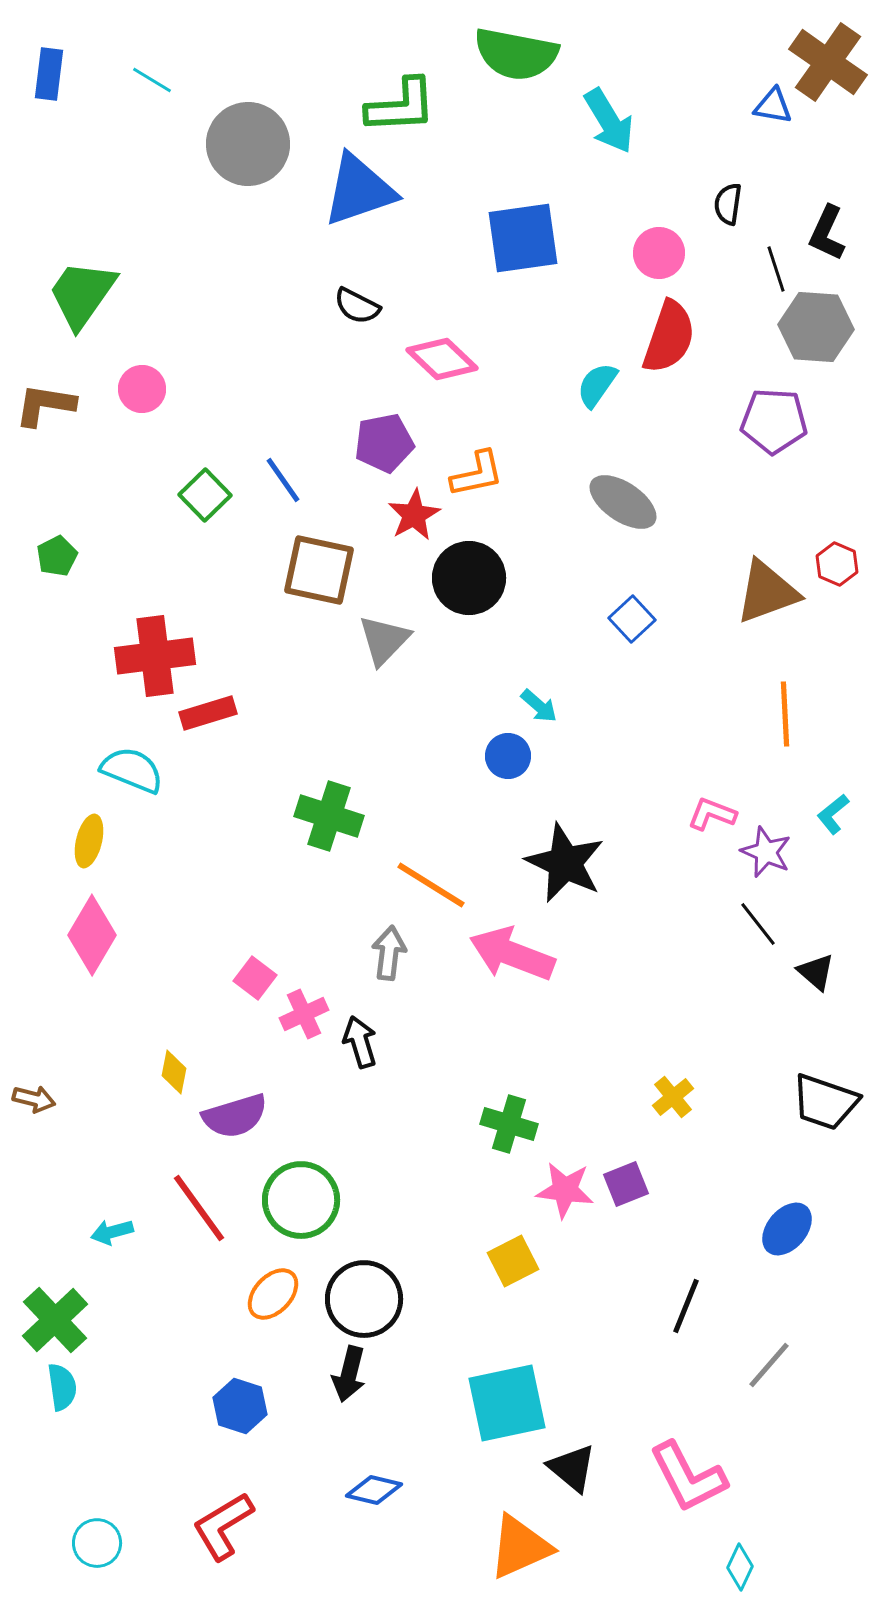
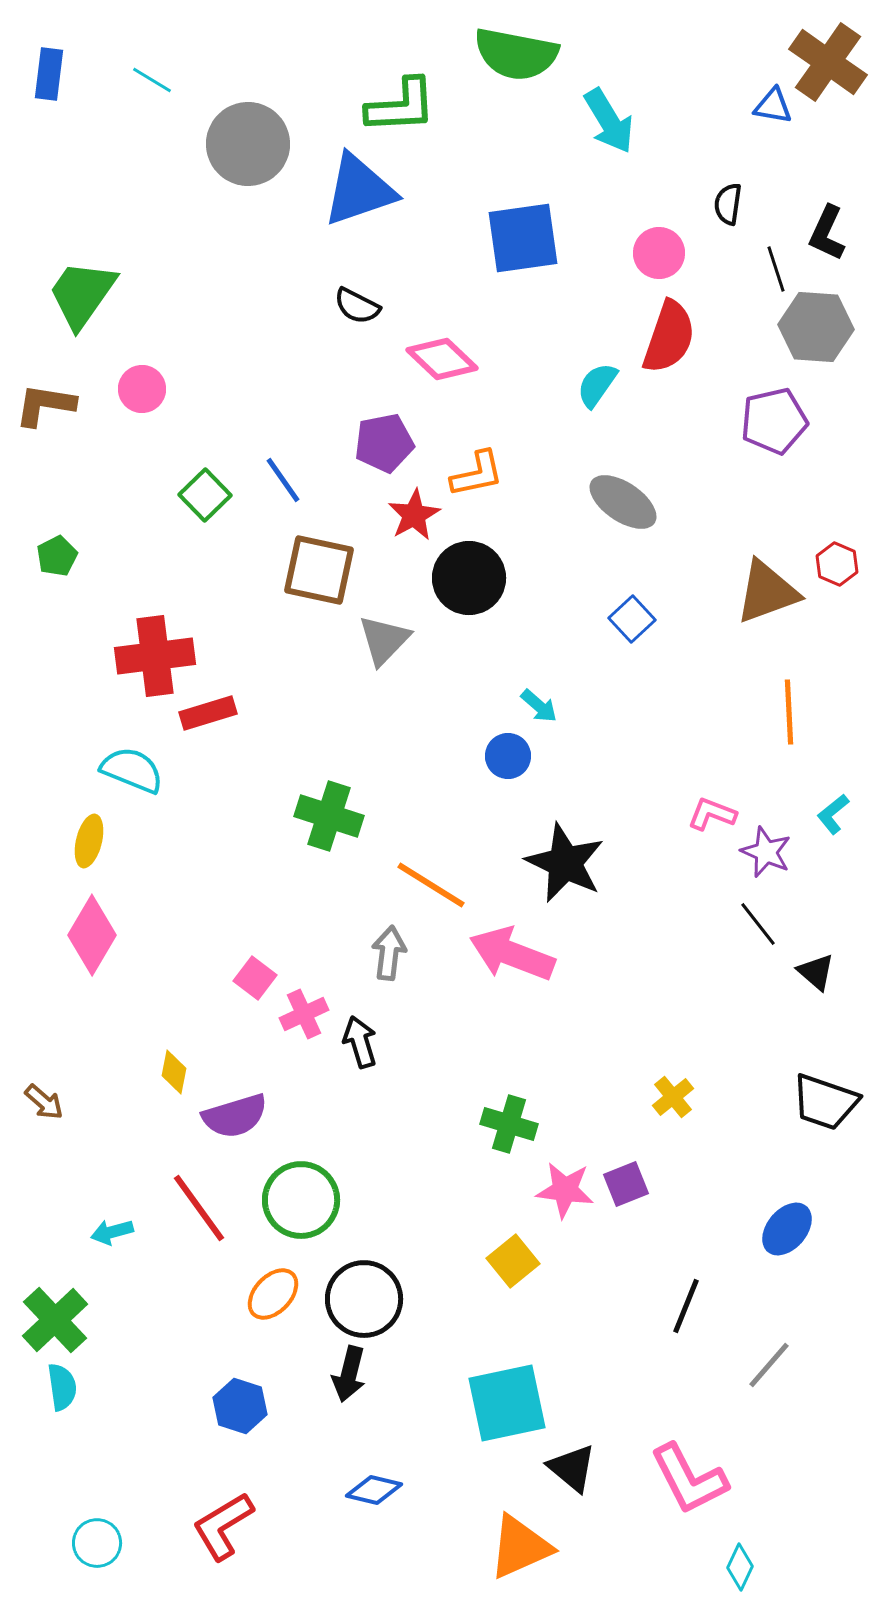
purple pentagon at (774, 421): rotated 16 degrees counterclockwise
orange line at (785, 714): moved 4 px right, 2 px up
brown arrow at (34, 1099): moved 10 px right, 3 px down; rotated 27 degrees clockwise
yellow square at (513, 1261): rotated 12 degrees counterclockwise
pink L-shape at (688, 1477): moved 1 px right, 2 px down
